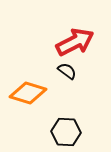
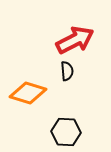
red arrow: moved 2 px up
black semicircle: rotated 48 degrees clockwise
